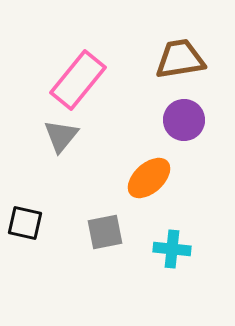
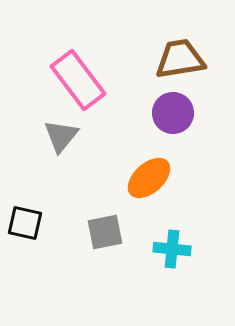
pink rectangle: rotated 76 degrees counterclockwise
purple circle: moved 11 px left, 7 px up
